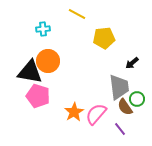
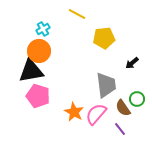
cyan cross: rotated 24 degrees counterclockwise
orange circle: moved 9 px left, 10 px up
black triangle: moved 1 px right, 1 px up; rotated 20 degrees counterclockwise
gray trapezoid: moved 13 px left, 2 px up
brown semicircle: moved 2 px left, 1 px down
orange star: rotated 12 degrees counterclockwise
